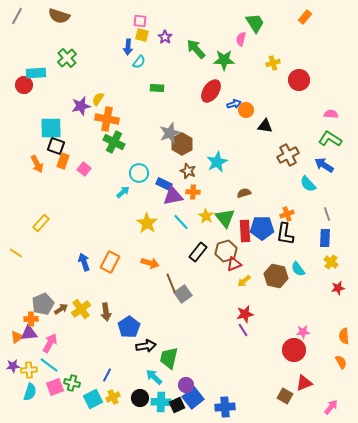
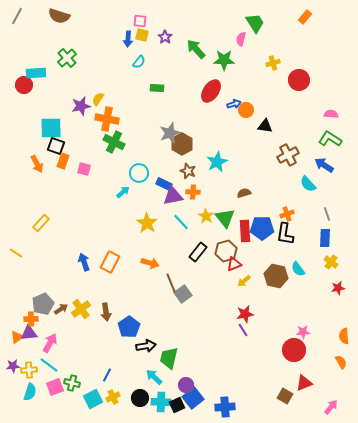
blue arrow at (128, 47): moved 8 px up
pink square at (84, 169): rotated 24 degrees counterclockwise
